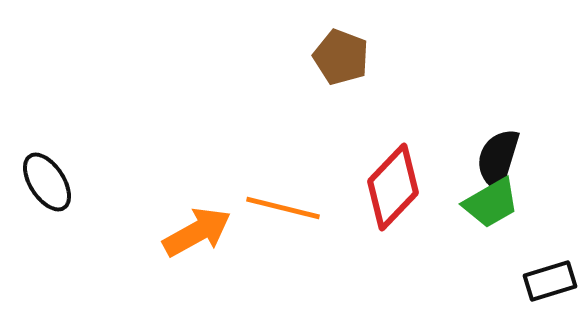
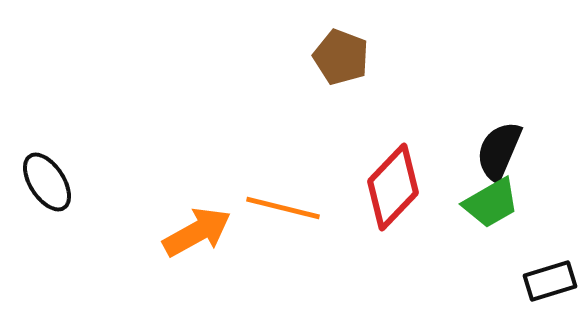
black semicircle: moved 1 px right, 8 px up; rotated 6 degrees clockwise
